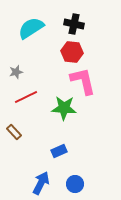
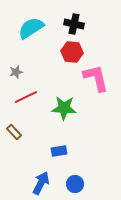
pink L-shape: moved 13 px right, 3 px up
blue rectangle: rotated 14 degrees clockwise
